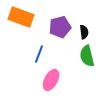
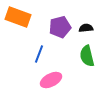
orange rectangle: moved 3 px left
black semicircle: moved 2 px right, 4 px up; rotated 88 degrees counterclockwise
pink ellipse: rotated 35 degrees clockwise
